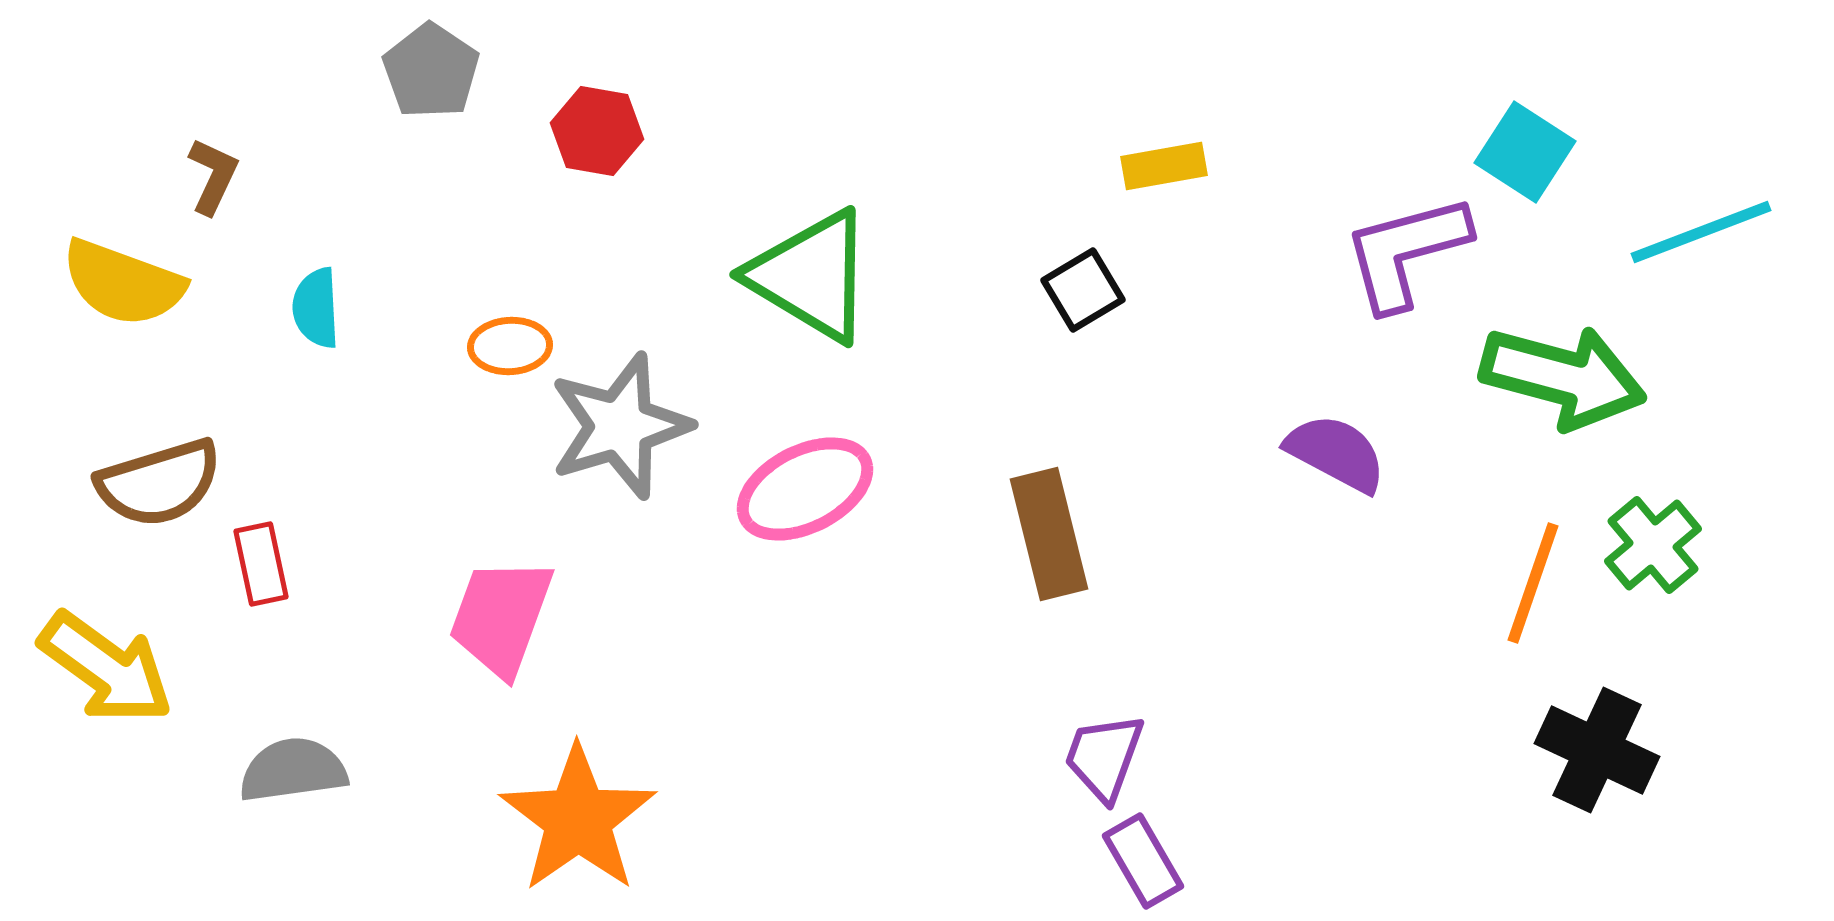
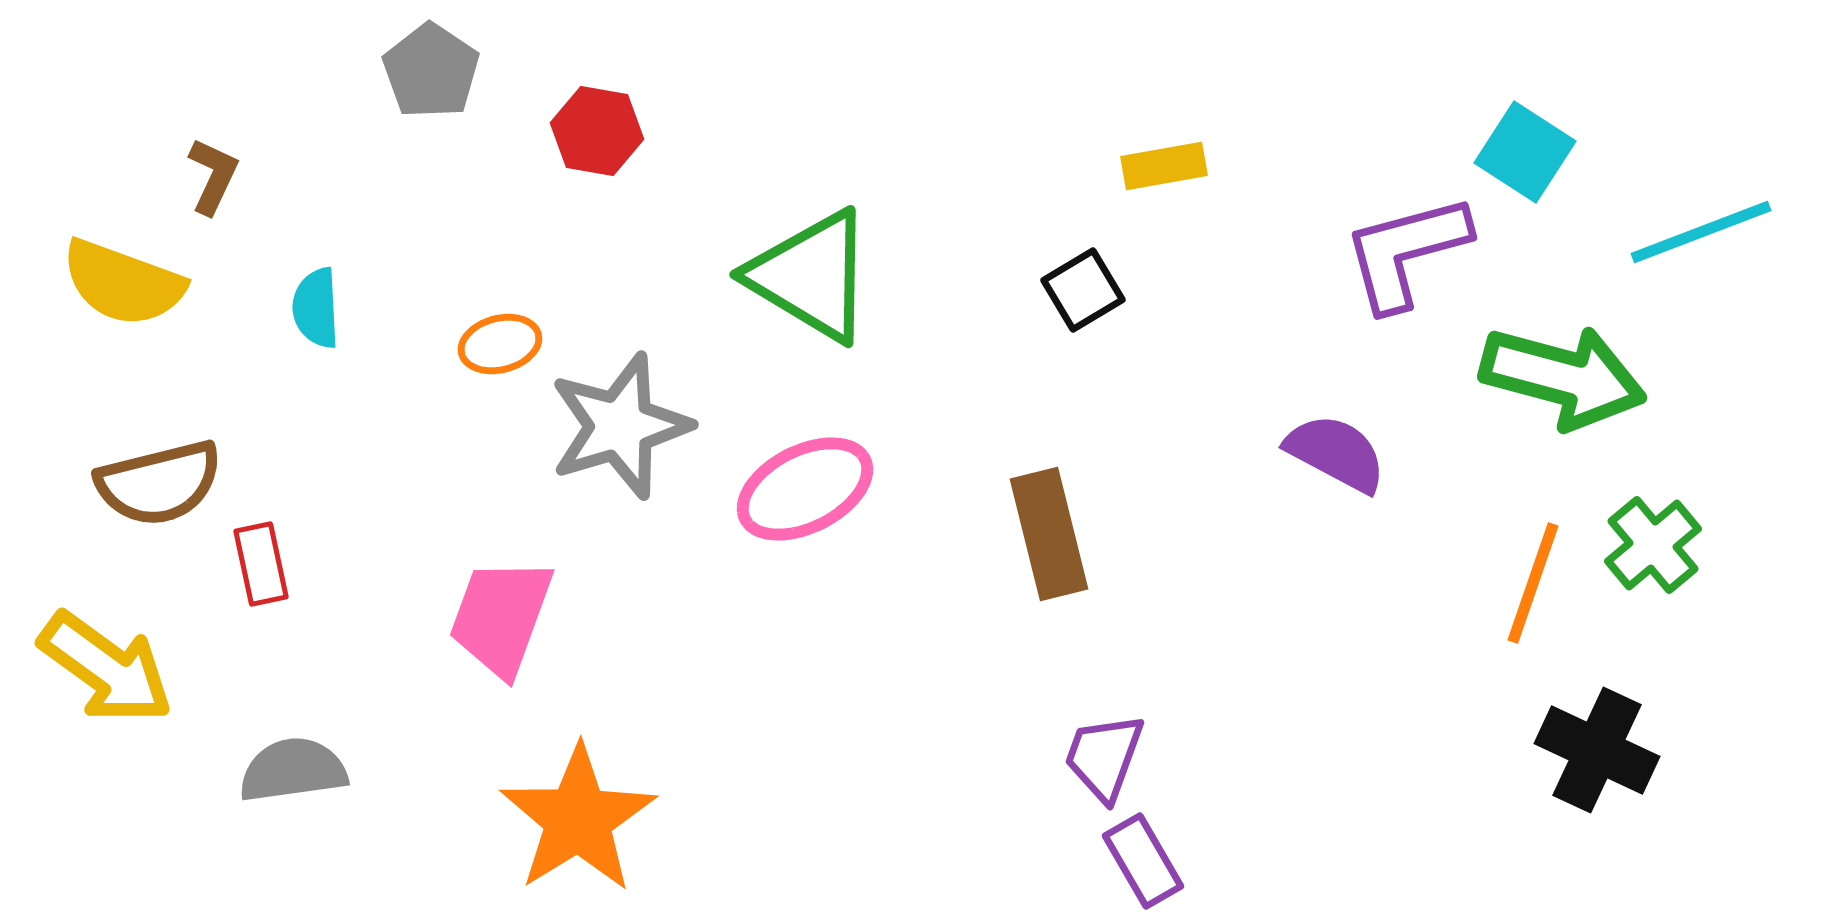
orange ellipse: moved 10 px left, 2 px up; rotated 12 degrees counterclockwise
brown semicircle: rotated 3 degrees clockwise
orange star: rotated 3 degrees clockwise
